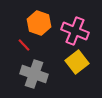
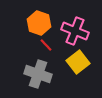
red line: moved 22 px right
yellow square: moved 1 px right
gray cross: moved 4 px right
